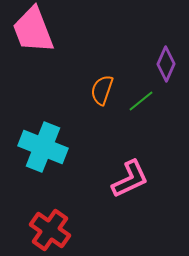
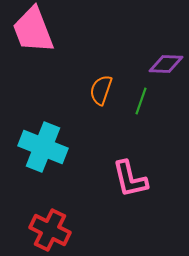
purple diamond: rotated 68 degrees clockwise
orange semicircle: moved 1 px left
green line: rotated 32 degrees counterclockwise
pink L-shape: rotated 102 degrees clockwise
red cross: rotated 9 degrees counterclockwise
